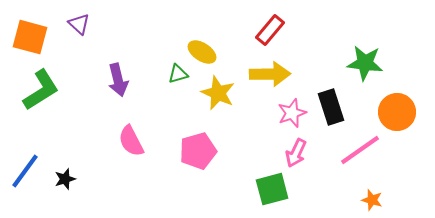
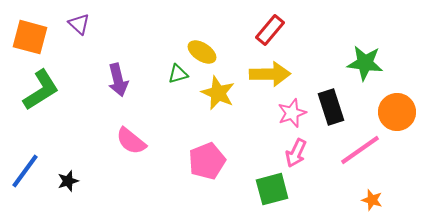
pink semicircle: rotated 24 degrees counterclockwise
pink pentagon: moved 9 px right, 10 px down; rotated 6 degrees counterclockwise
black star: moved 3 px right, 2 px down
